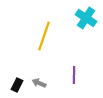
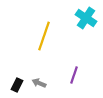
purple line: rotated 18 degrees clockwise
